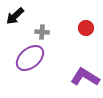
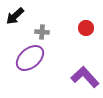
purple L-shape: rotated 16 degrees clockwise
